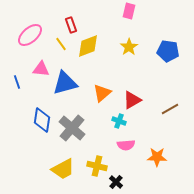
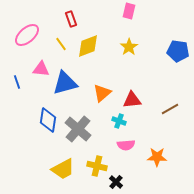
red rectangle: moved 6 px up
pink ellipse: moved 3 px left
blue pentagon: moved 10 px right
red triangle: rotated 24 degrees clockwise
blue diamond: moved 6 px right
gray cross: moved 6 px right, 1 px down
